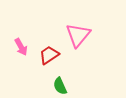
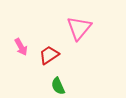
pink triangle: moved 1 px right, 7 px up
green semicircle: moved 2 px left
